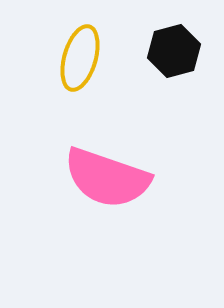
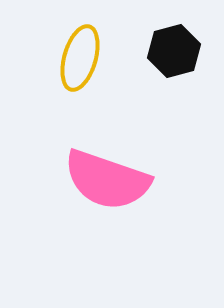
pink semicircle: moved 2 px down
